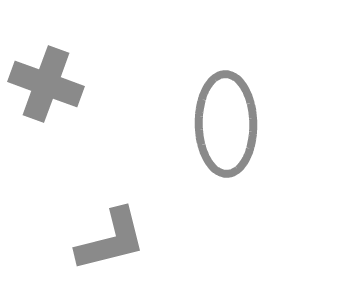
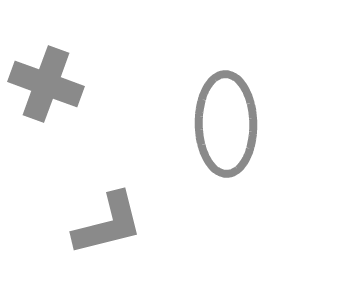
gray L-shape: moved 3 px left, 16 px up
